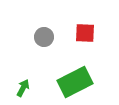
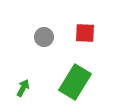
green rectangle: rotated 32 degrees counterclockwise
